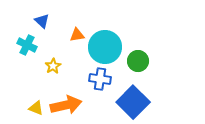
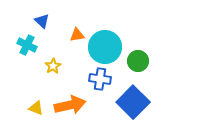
orange arrow: moved 4 px right
